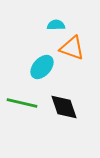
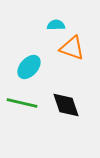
cyan ellipse: moved 13 px left
black diamond: moved 2 px right, 2 px up
